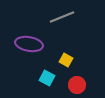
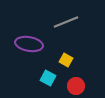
gray line: moved 4 px right, 5 px down
cyan square: moved 1 px right
red circle: moved 1 px left, 1 px down
